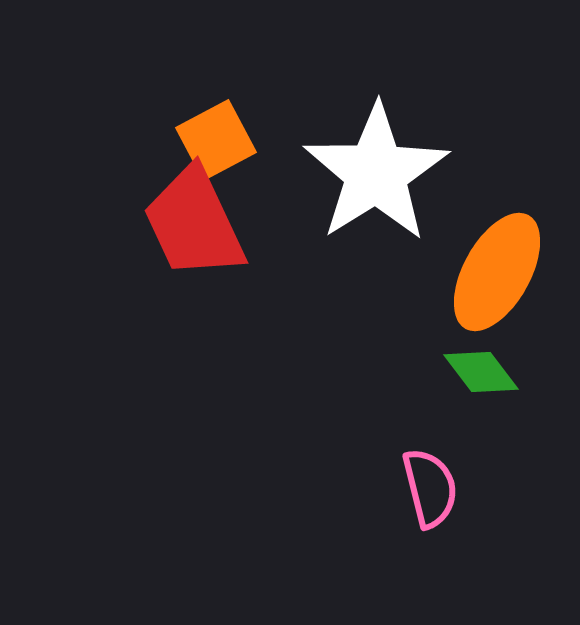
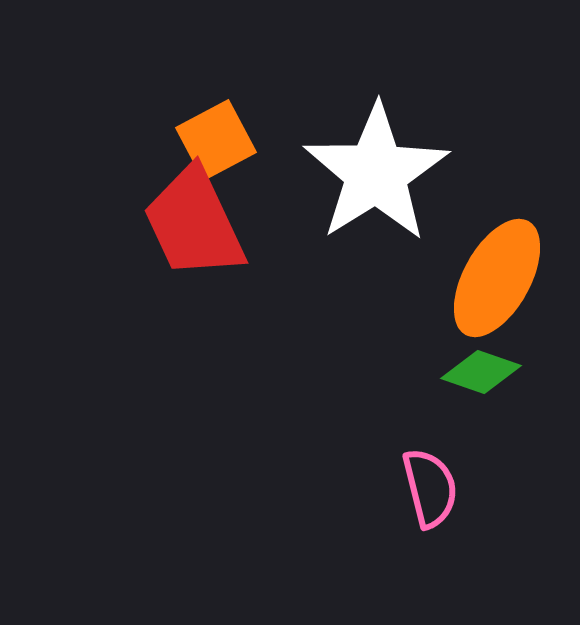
orange ellipse: moved 6 px down
green diamond: rotated 34 degrees counterclockwise
